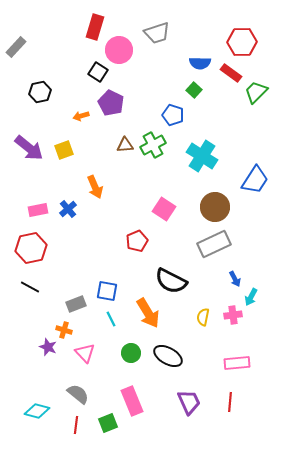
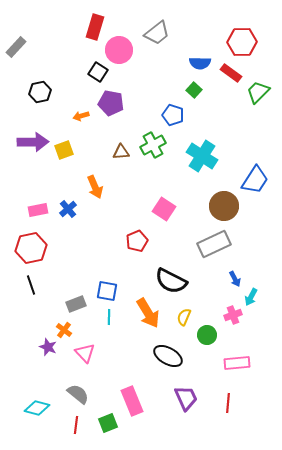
gray trapezoid at (157, 33): rotated 20 degrees counterclockwise
green trapezoid at (256, 92): moved 2 px right
purple pentagon at (111, 103): rotated 15 degrees counterclockwise
brown triangle at (125, 145): moved 4 px left, 7 px down
purple arrow at (29, 148): moved 4 px right, 6 px up; rotated 40 degrees counterclockwise
brown circle at (215, 207): moved 9 px right, 1 px up
black line at (30, 287): moved 1 px right, 2 px up; rotated 42 degrees clockwise
pink cross at (233, 315): rotated 12 degrees counterclockwise
yellow semicircle at (203, 317): moved 19 px left; rotated 12 degrees clockwise
cyan line at (111, 319): moved 2 px left, 2 px up; rotated 28 degrees clockwise
orange cross at (64, 330): rotated 21 degrees clockwise
green circle at (131, 353): moved 76 px right, 18 px up
purple trapezoid at (189, 402): moved 3 px left, 4 px up
red line at (230, 402): moved 2 px left, 1 px down
cyan diamond at (37, 411): moved 3 px up
